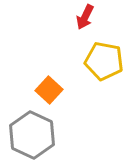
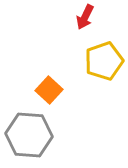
yellow pentagon: rotated 30 degrees counterclockwise
gray hexagon: moved 3 px left; rotated 21 degrees counterclockwise
